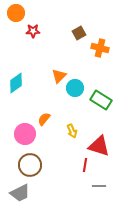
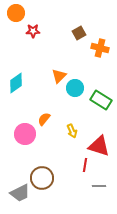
brown circle: moved 12 px right, 13 px down
